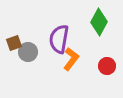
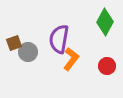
green diamond: moved 6 px right
